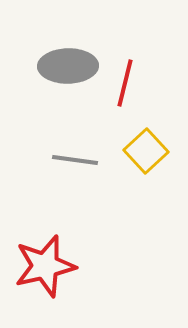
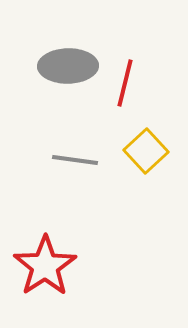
red star: rotated 20 degrees counterclockwise
